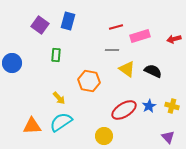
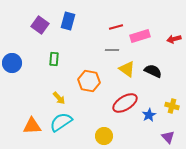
green rectangle: moved 2 px left, 4 px down
blue star: moved 9 px down
red ellipse: moved 1 px right, 7 px up
